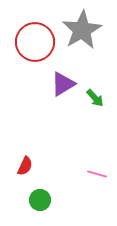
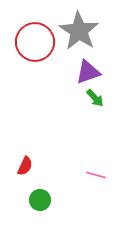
gray star: moved 3 px left, 1 px down; rotated 9 degrees counterclockwise
purple triangle: moved 25 px right, 12 px up; rotated 12 degrees clockwise
pink line: moved 1 px left, 1 px down
